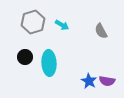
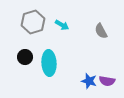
blue star: rotated 14 degrees counterclockwise
